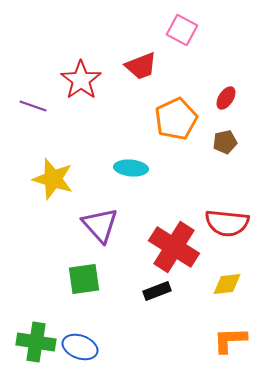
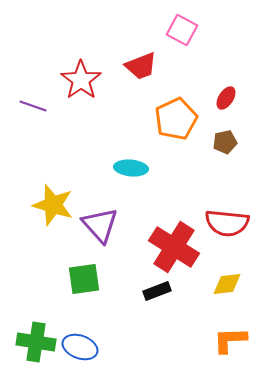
yellow star: moved 26 px down
